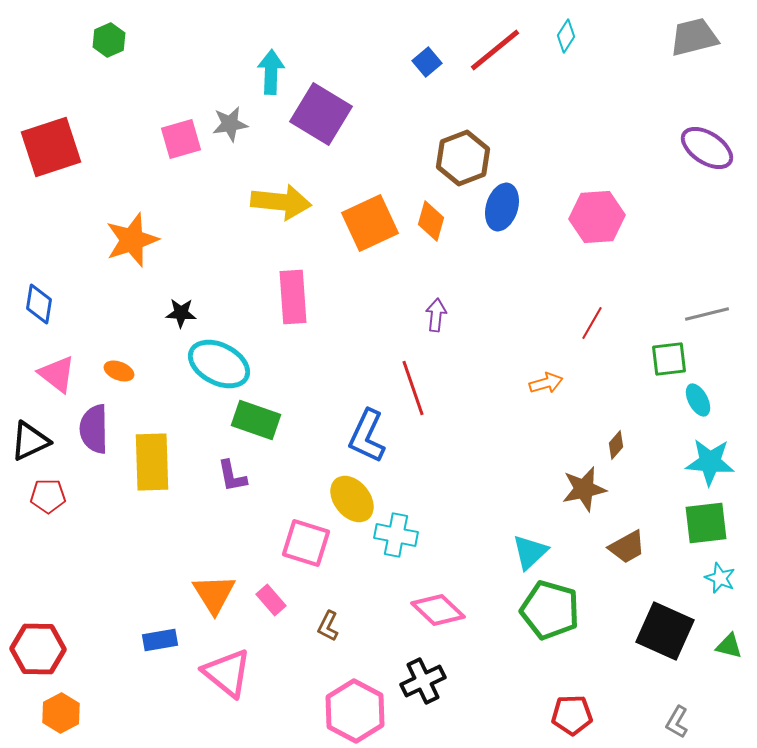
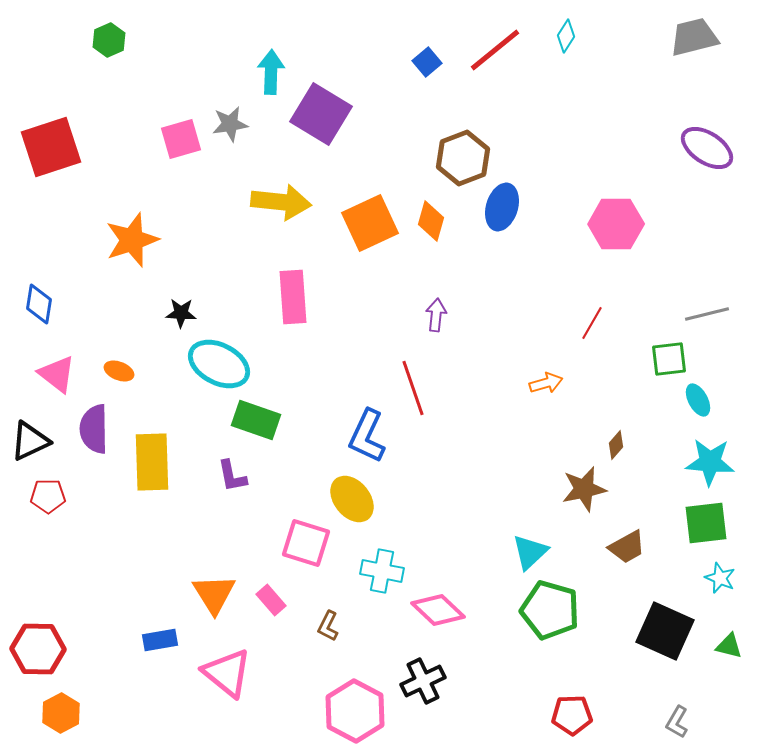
pink hexagon at (597, 217): moved 19 px right, 7 px down; rotated 4 degrees clockwise
cyan cross at (396, 535): moved 14 px left, 36 px down
